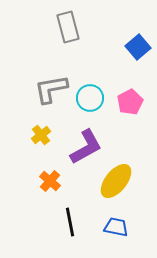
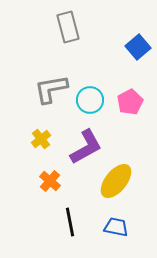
cyan circle: moved 2 px down
yellow cross: moved 4 px down
